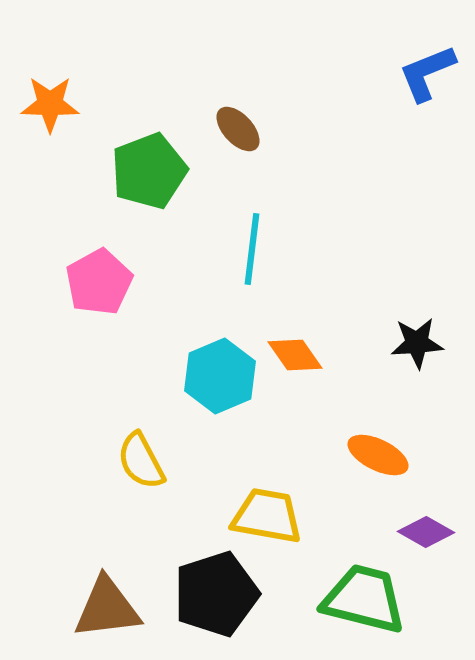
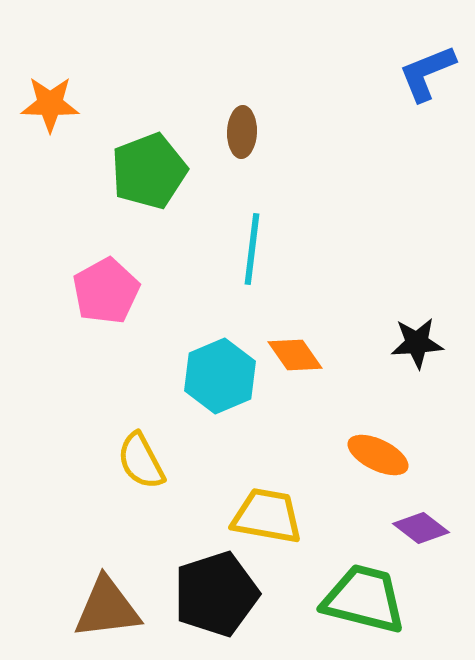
brown ellipse: moved 4 px right, 3 px down; rotated 45 degrees clockwise
pink pentagon: moved 7 px right, 9 px down
purple diamond: moved 5 px left, 4 px up; rotated 8 degrees clockwise
